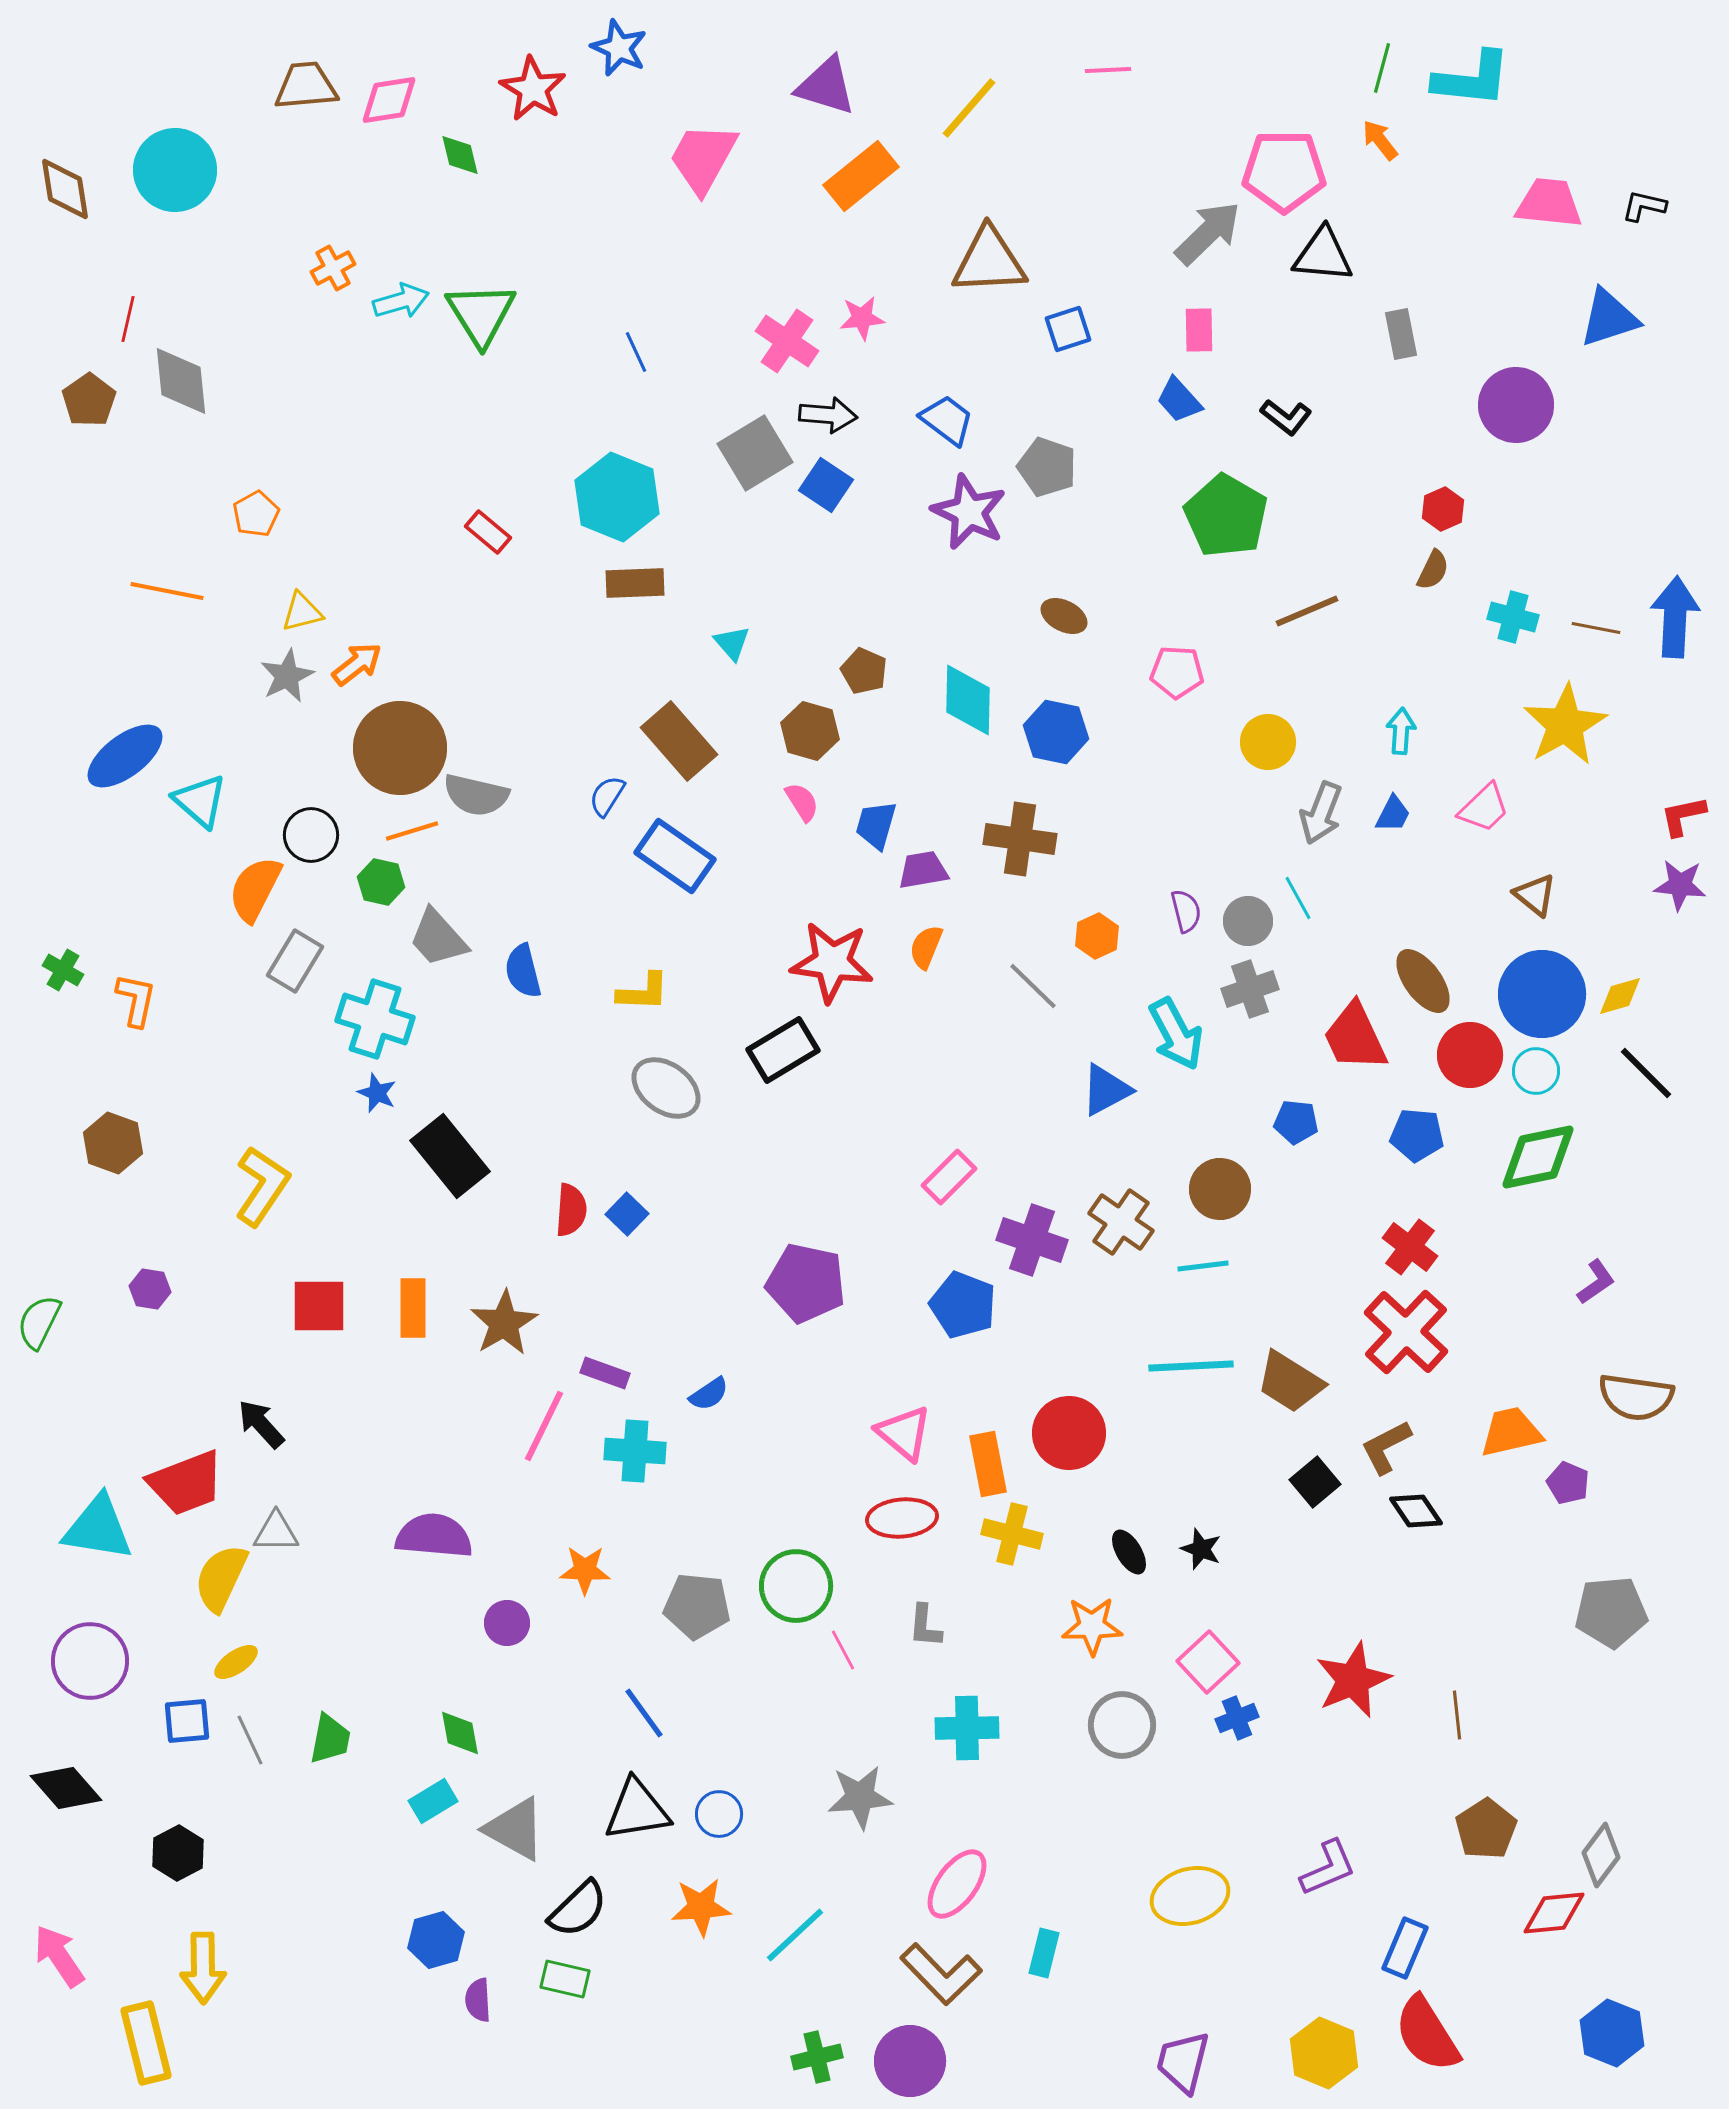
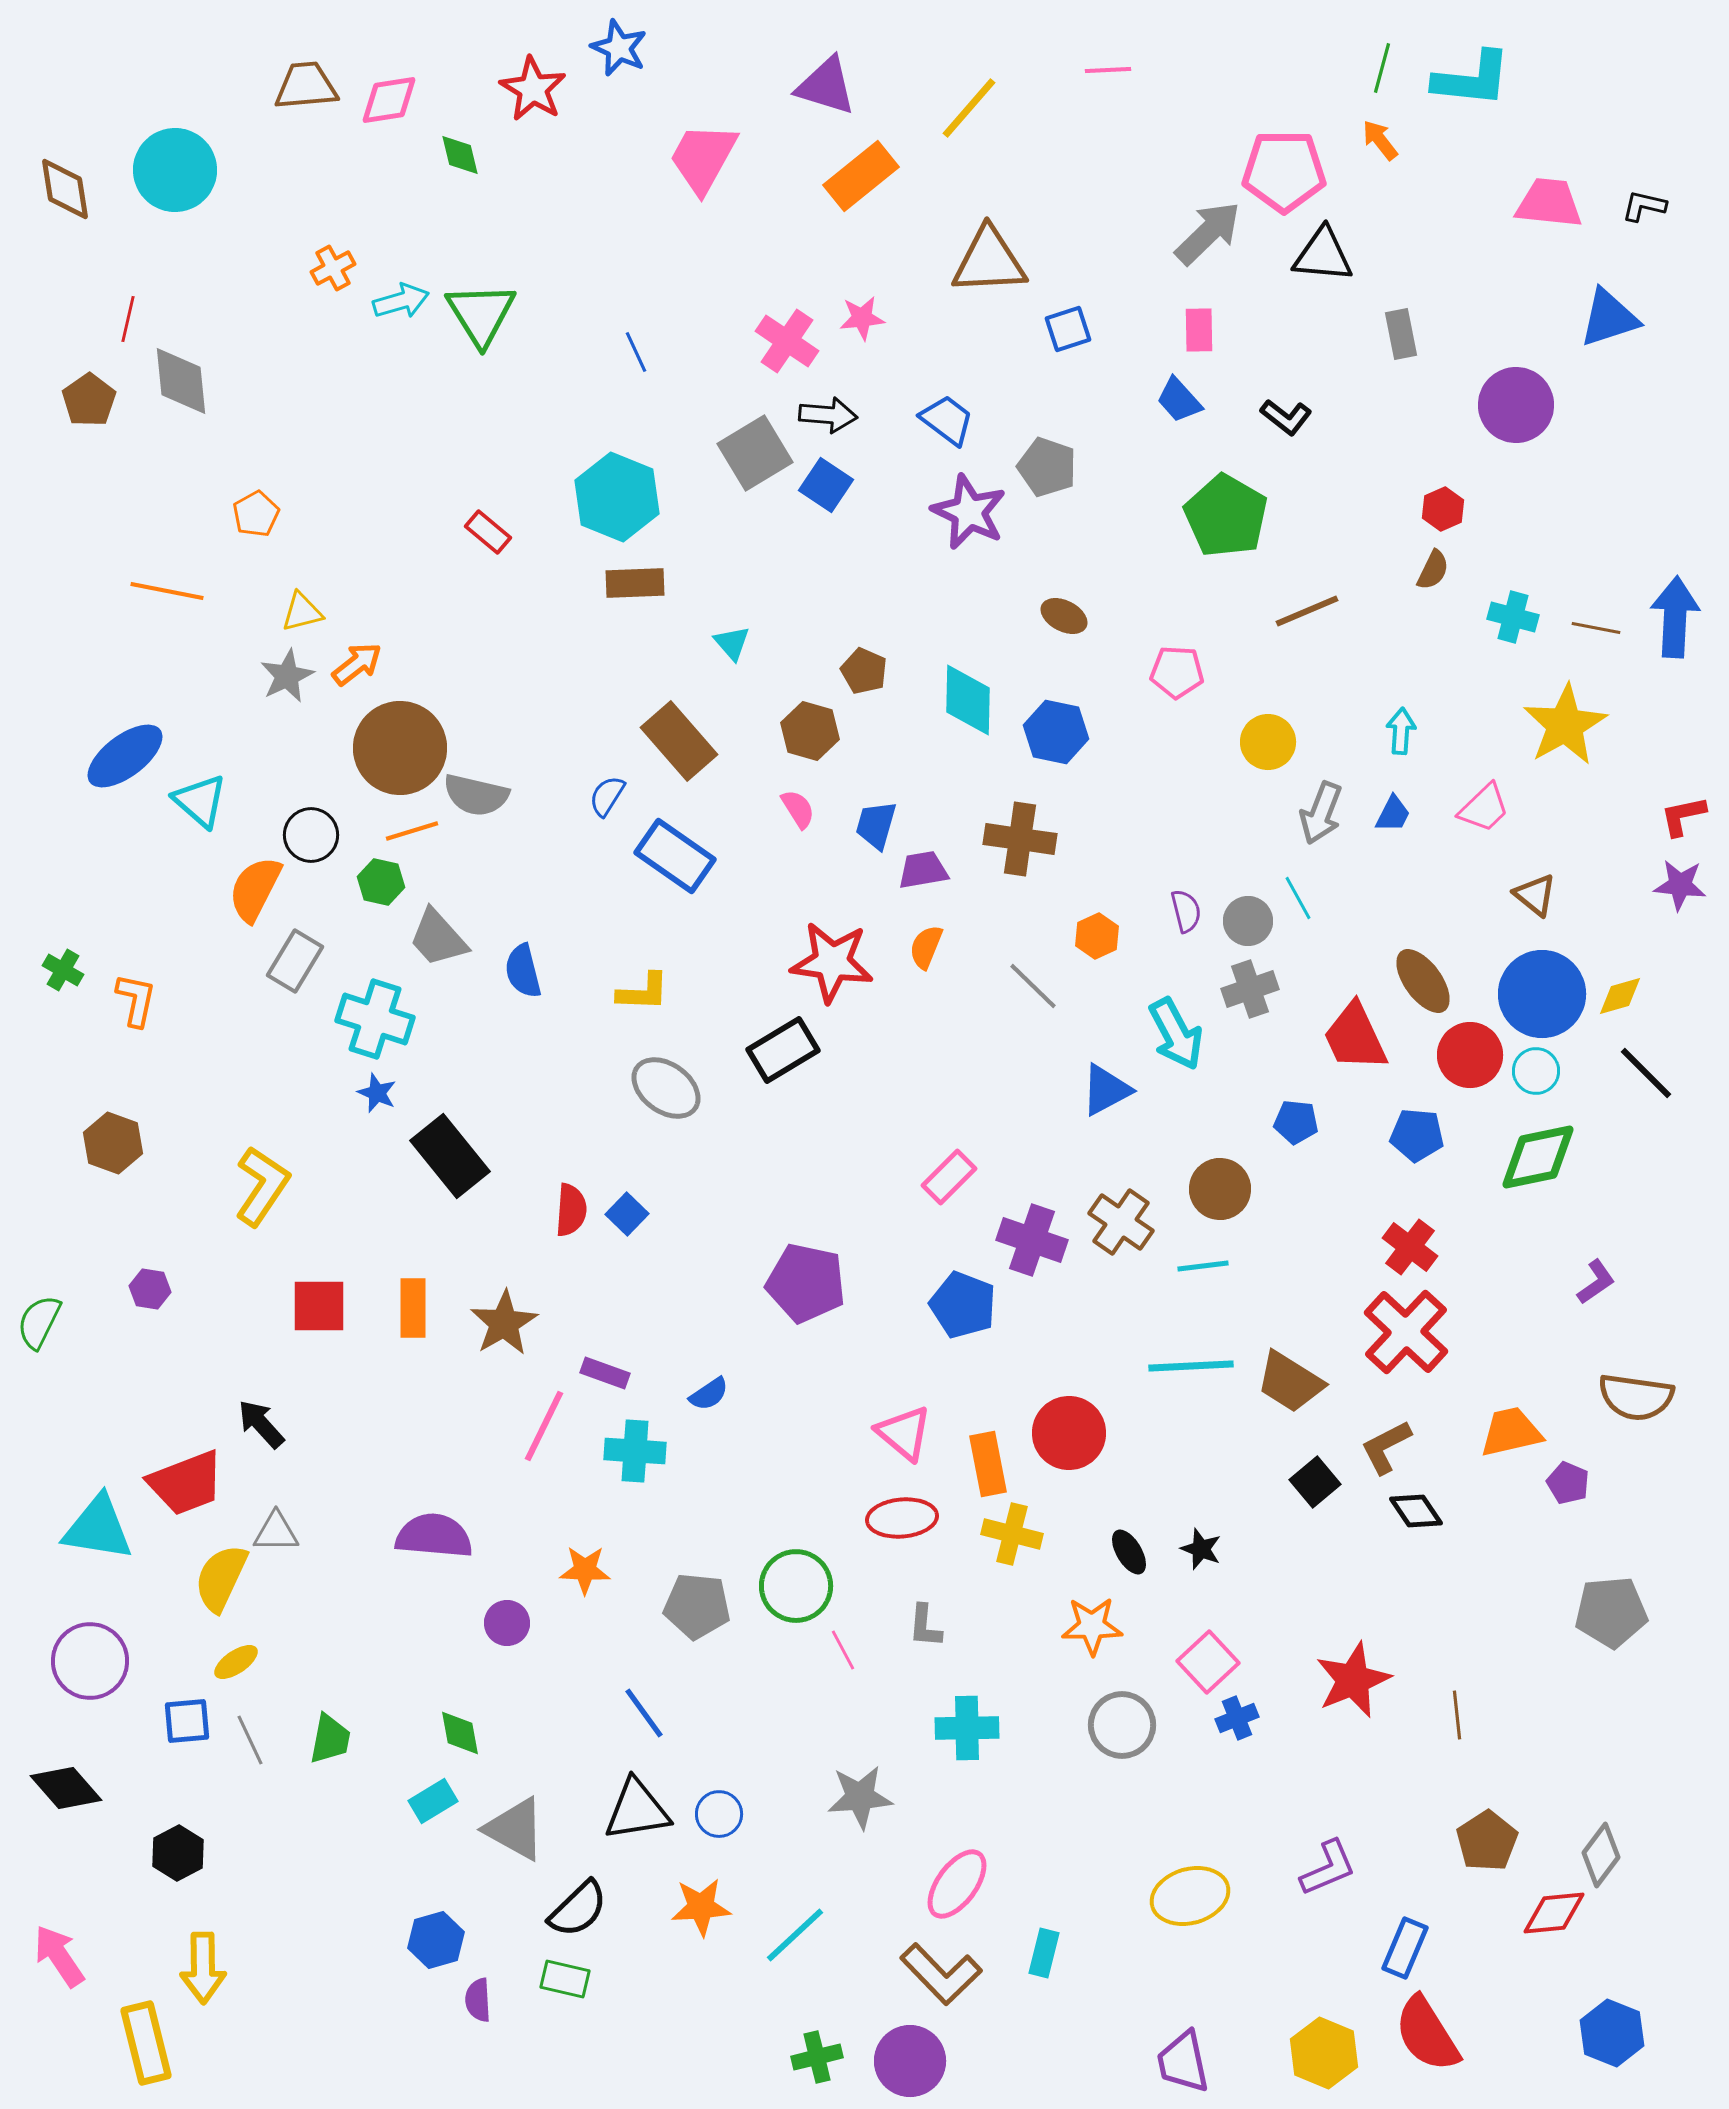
pink semicircle at (802, 802): moved 4 px left, 7 px down
brown pentagon at (1486, 1829): moved 1 px right, 12 px down
purple trapezoid at (1183, 2062): rotated 26 degrees counterclockwise
